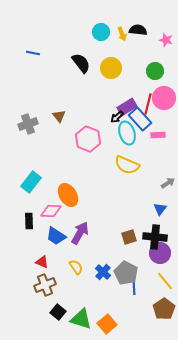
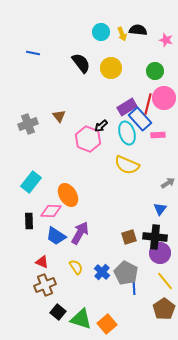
black arrow at (117, 117): moved 16 px left, 9 px down
blue cross at (103, 272): moved 1 px left
